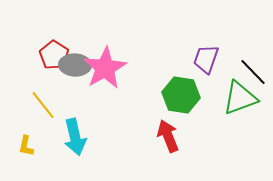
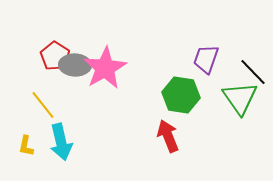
red pentagon: moved 1 px right, 1 px down
green triangle: rotated 45 degrees counterclockwise
cyan arrow: moved 14 px left, 5 px down
